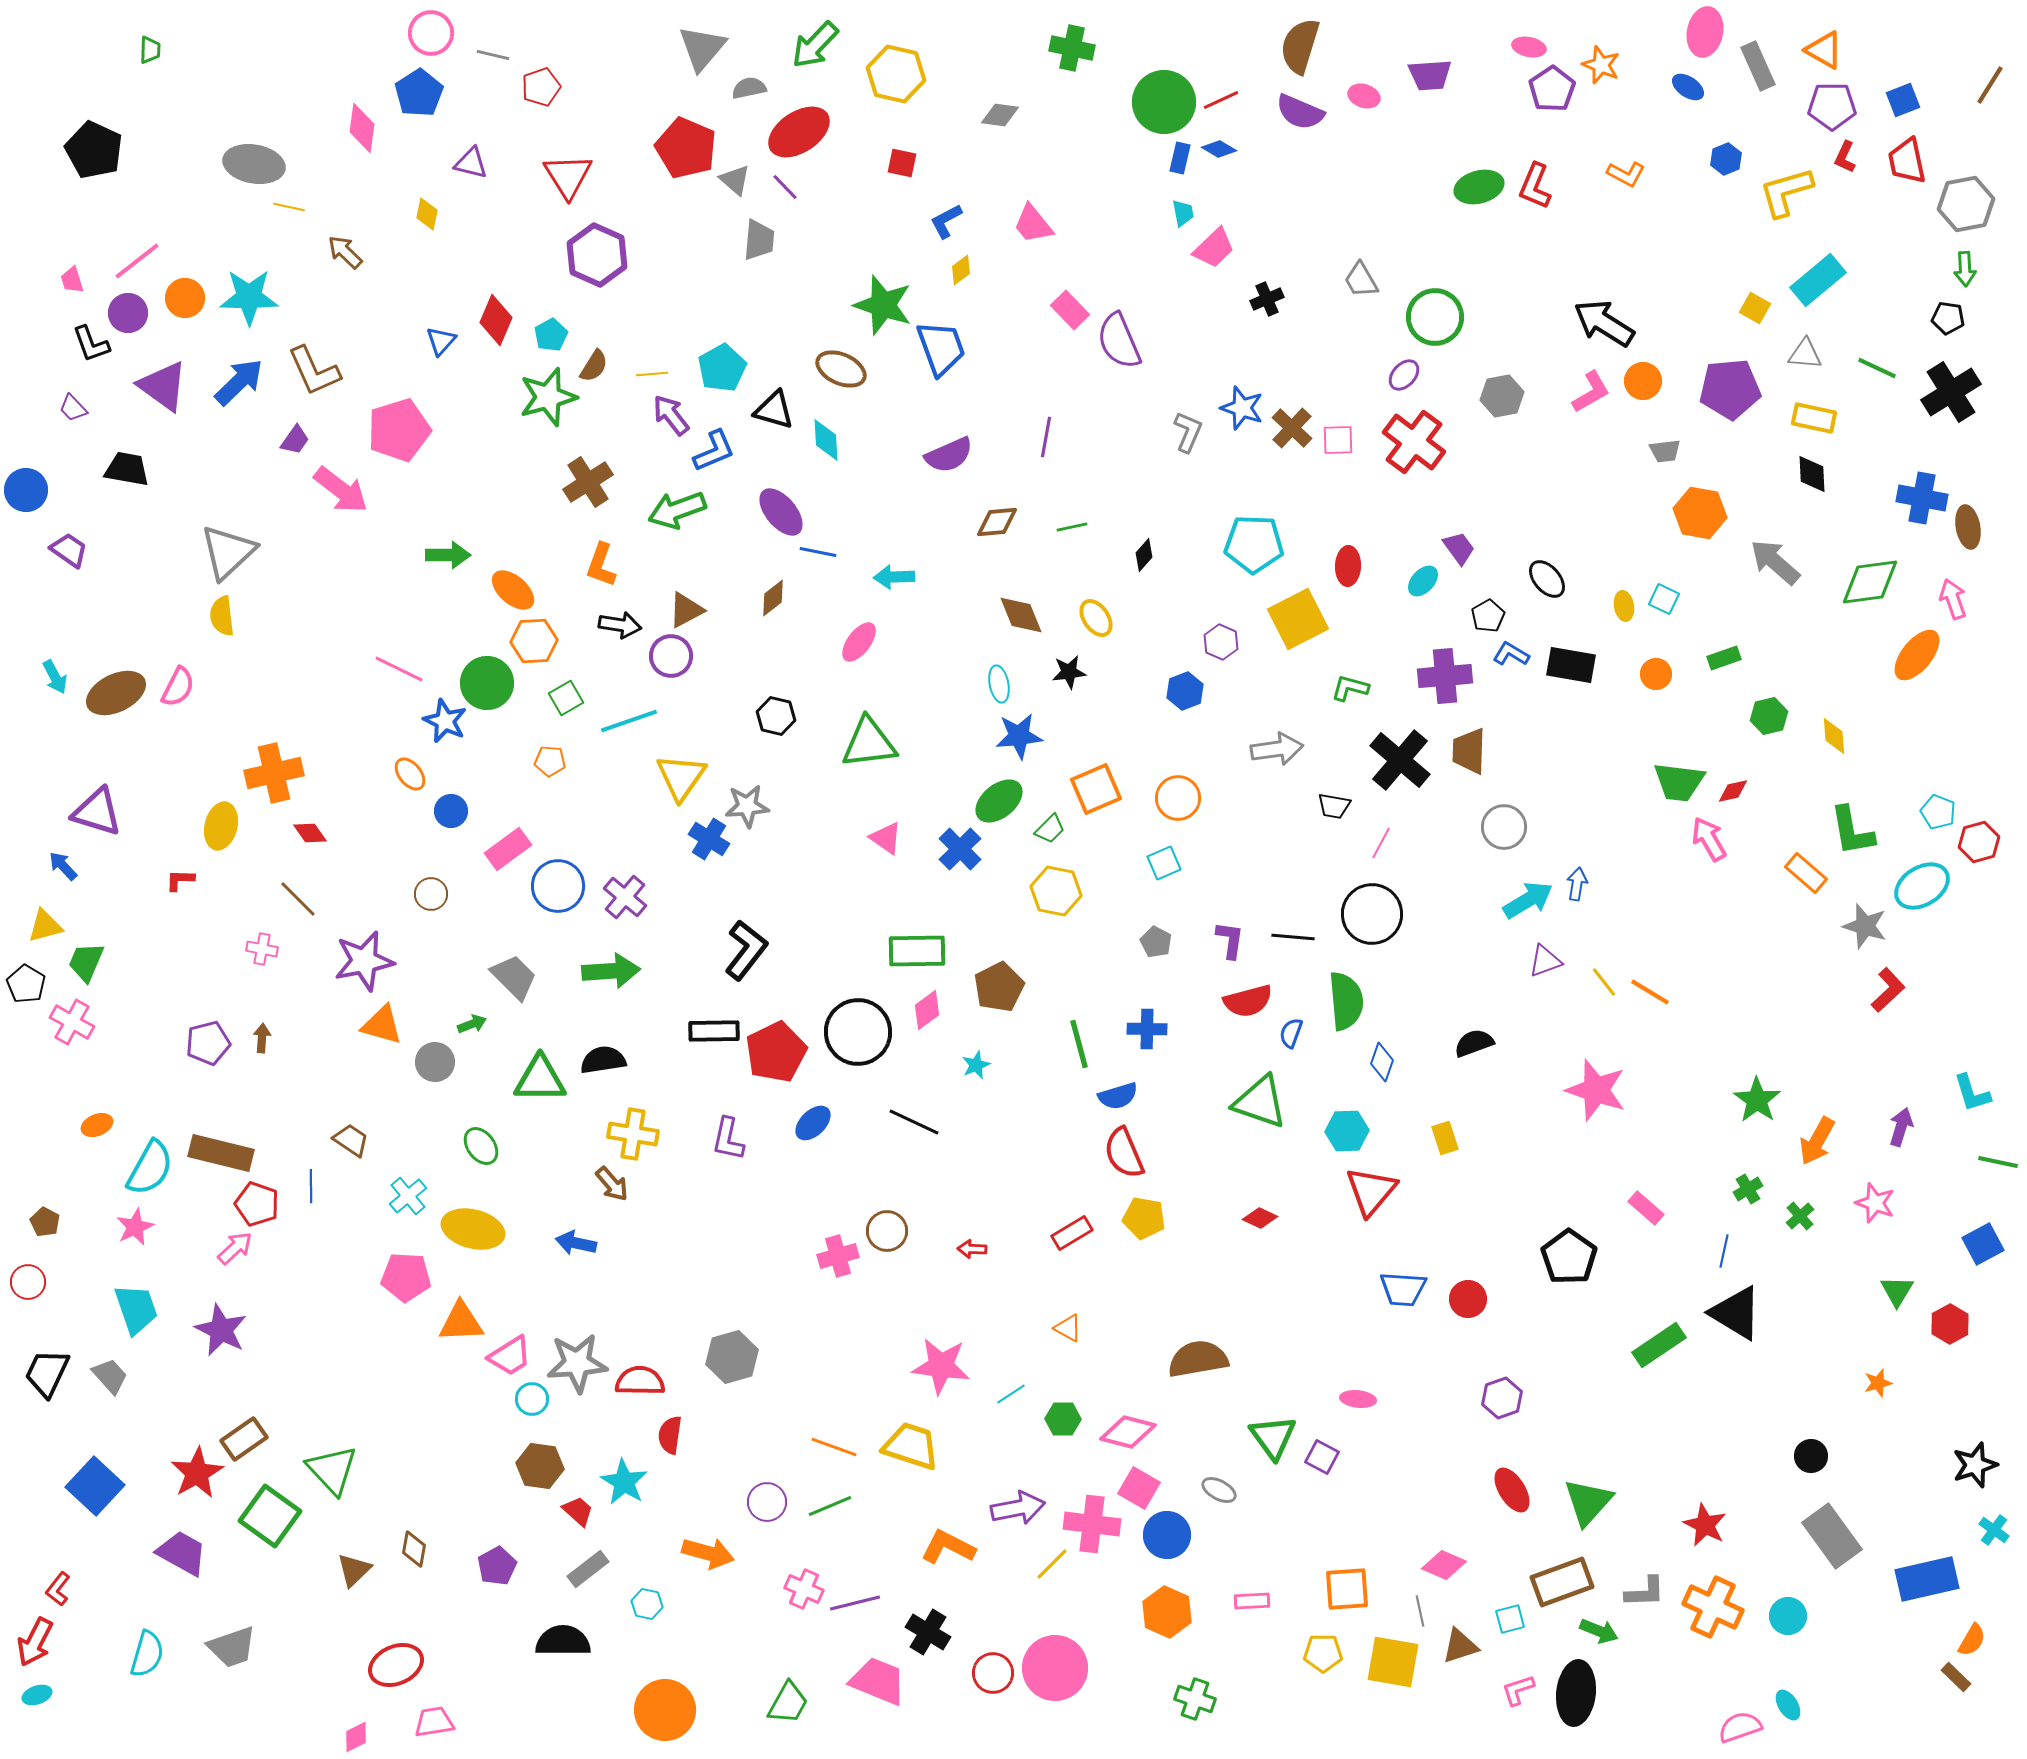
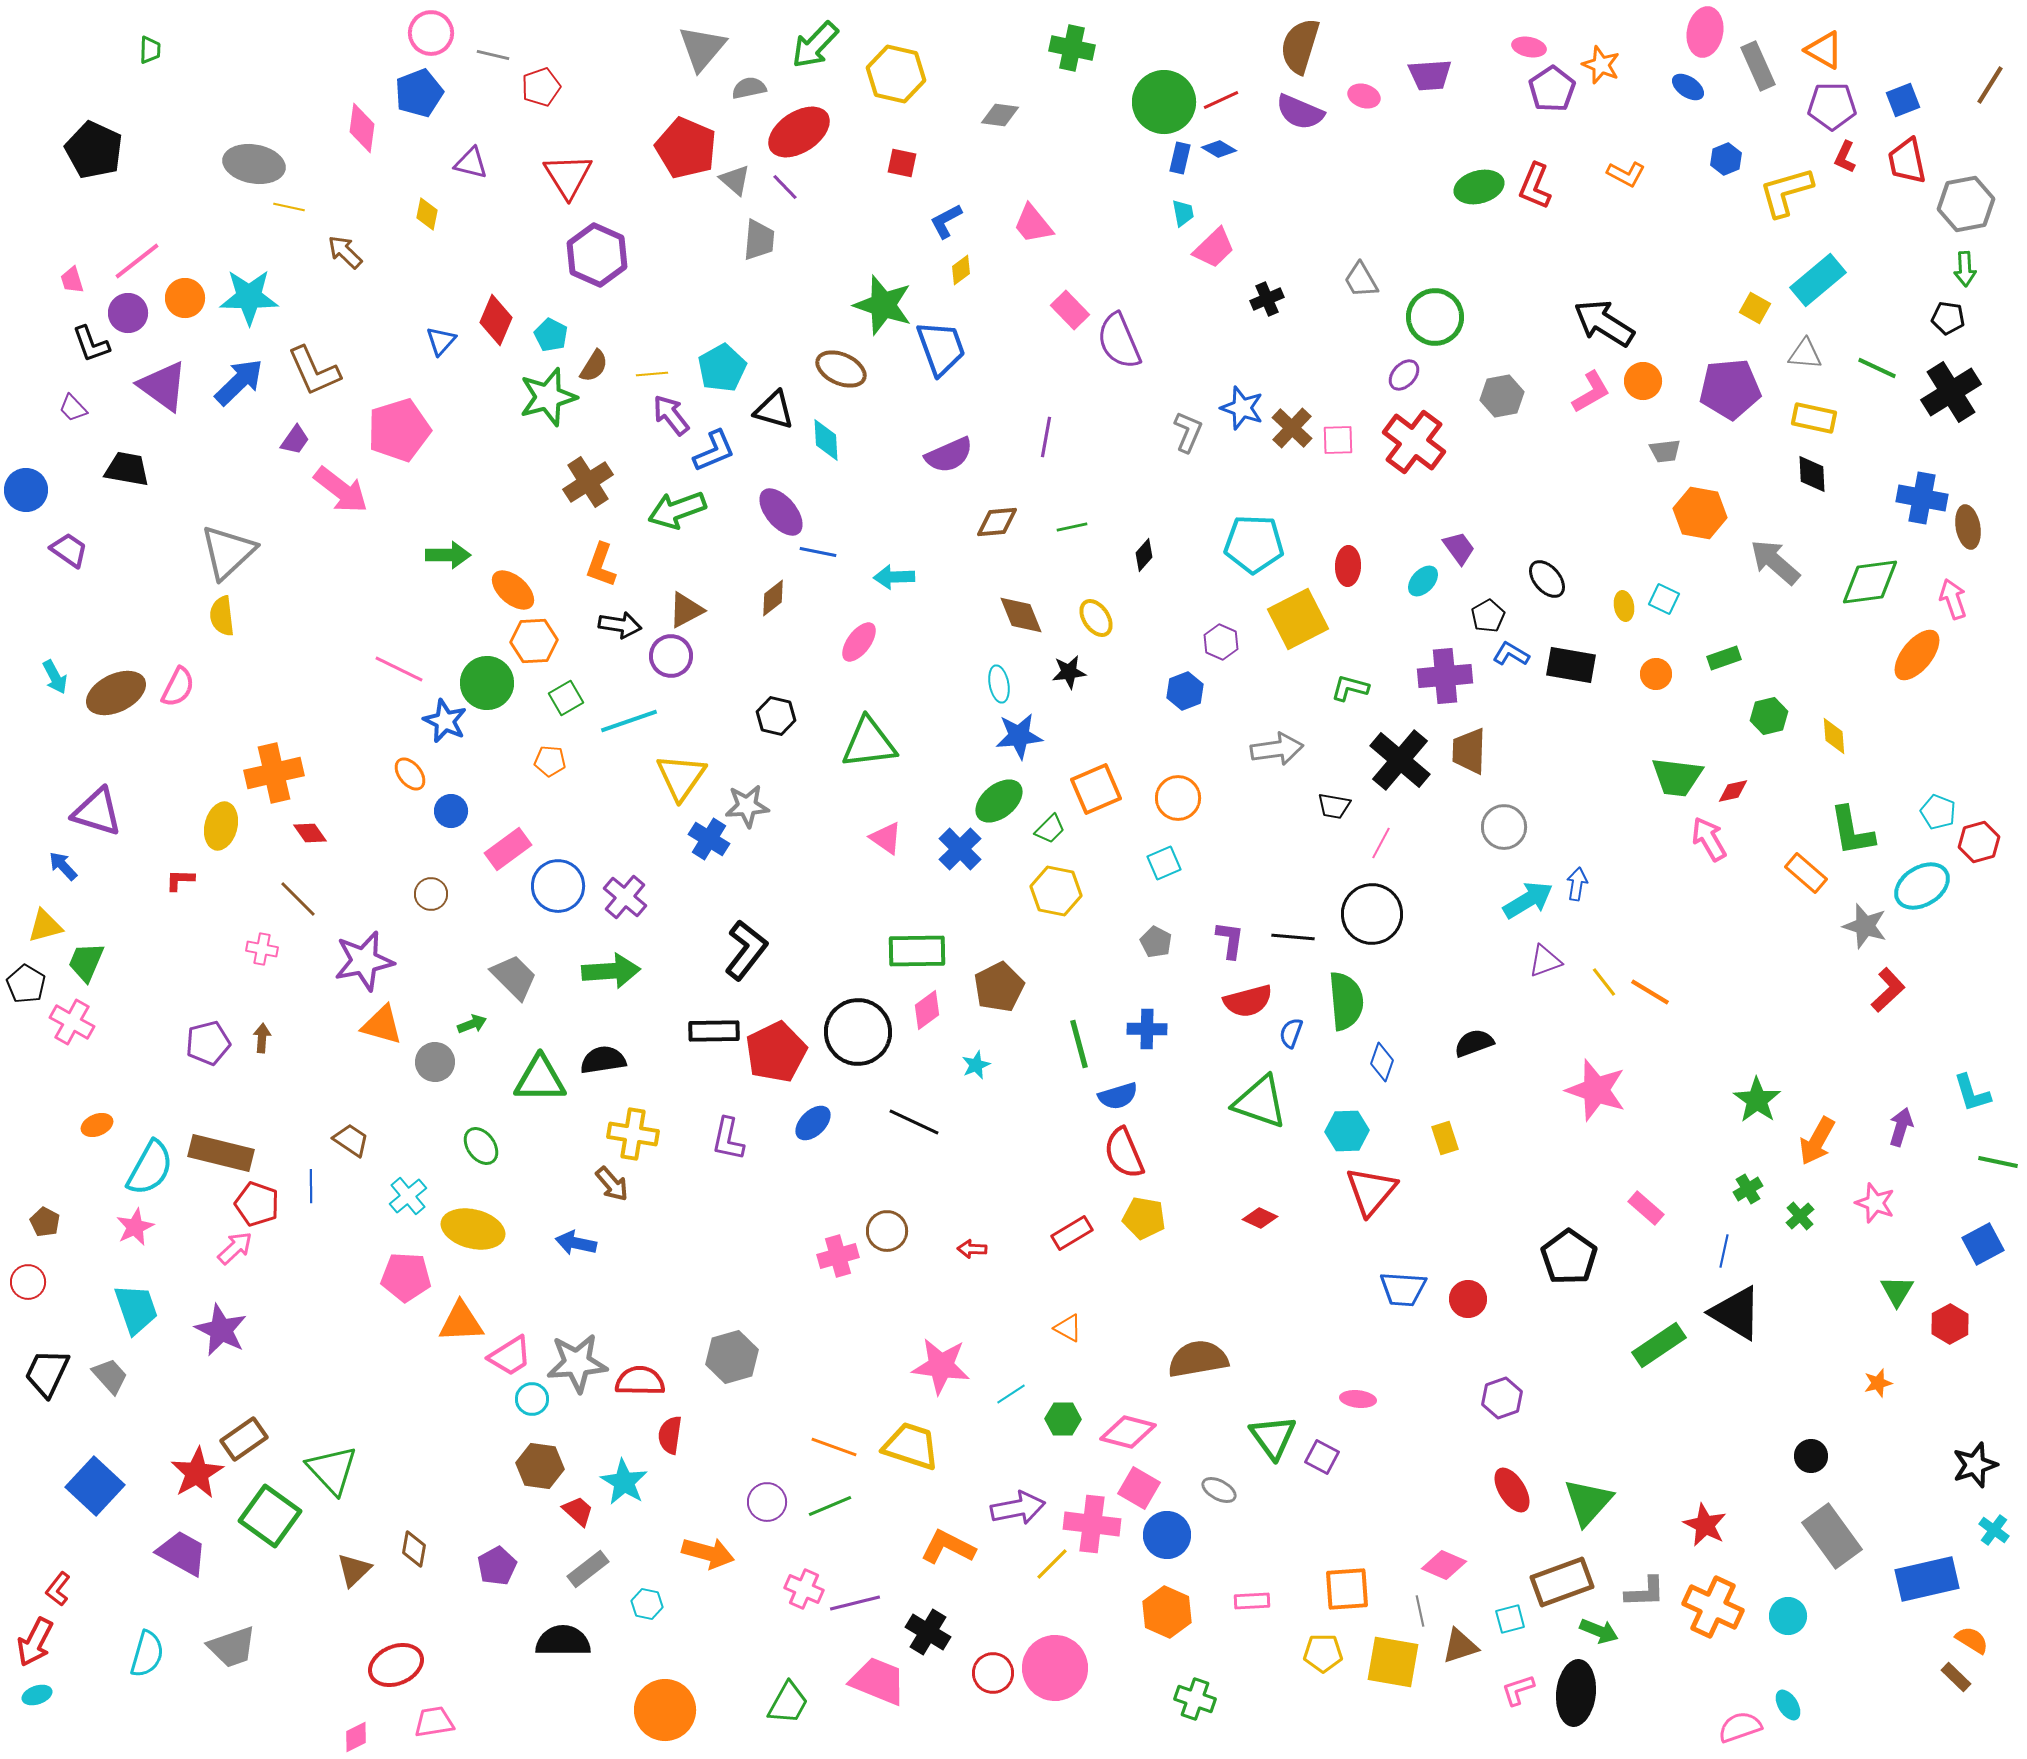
blue pentagon at (419, 93): rotated 12 degrees clockwise
cyan pentagon at (551, 335): rotated 16 degrees counterclockwise
green trapezoid at (1679, 782): moved 2 px left, 5 px up
orange semicircle at (1972, 1640): rotated 88 degrees counterclockwise
